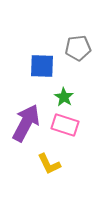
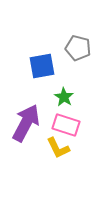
gray pentagon: rotated 20 degrees clockwise
blue square: rotated 12 degrees counterclockwise
pink rectangle: moved 1 px right
yellow L-shape: moved 9 px right, 16 px up
